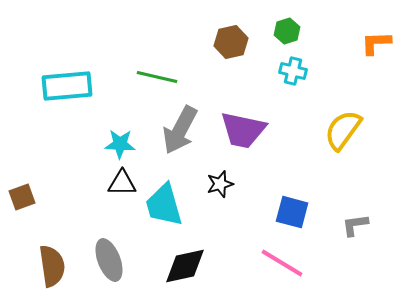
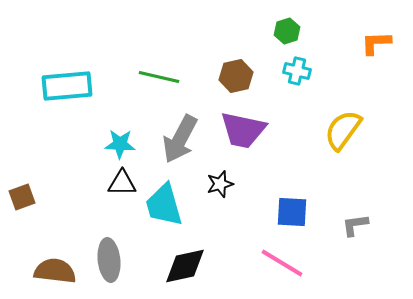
brown hexagon: moved 5 px right, 34 px down
cyan cross: moved 4 px right
green line: moved 2 px right
gray arrow: moved 9 px down
blue square: rotated 12 degrees counterclockwise
gray ellipse: rotated 15 degrees clockwise
brown semicircle: moved 3 px right, 5 px down; rotated 75 degrees counterclockwise
